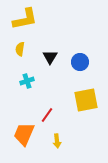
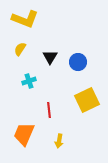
yellow L-shape: rotated 32 degrees clockwise
yellow semicircle: rotated 24 degrees clockwise
blue circle: moved 2 px left
cyan cross: moved 2 px right
yellow square: moved 1 px right; rotated 15 degrees counterclockwise
red line: moved 2 px right, 5 px up; rotated 42 degrees counterclockwise
yellow arrow: moved 2 px right; rotated 16 degrees clockwise
